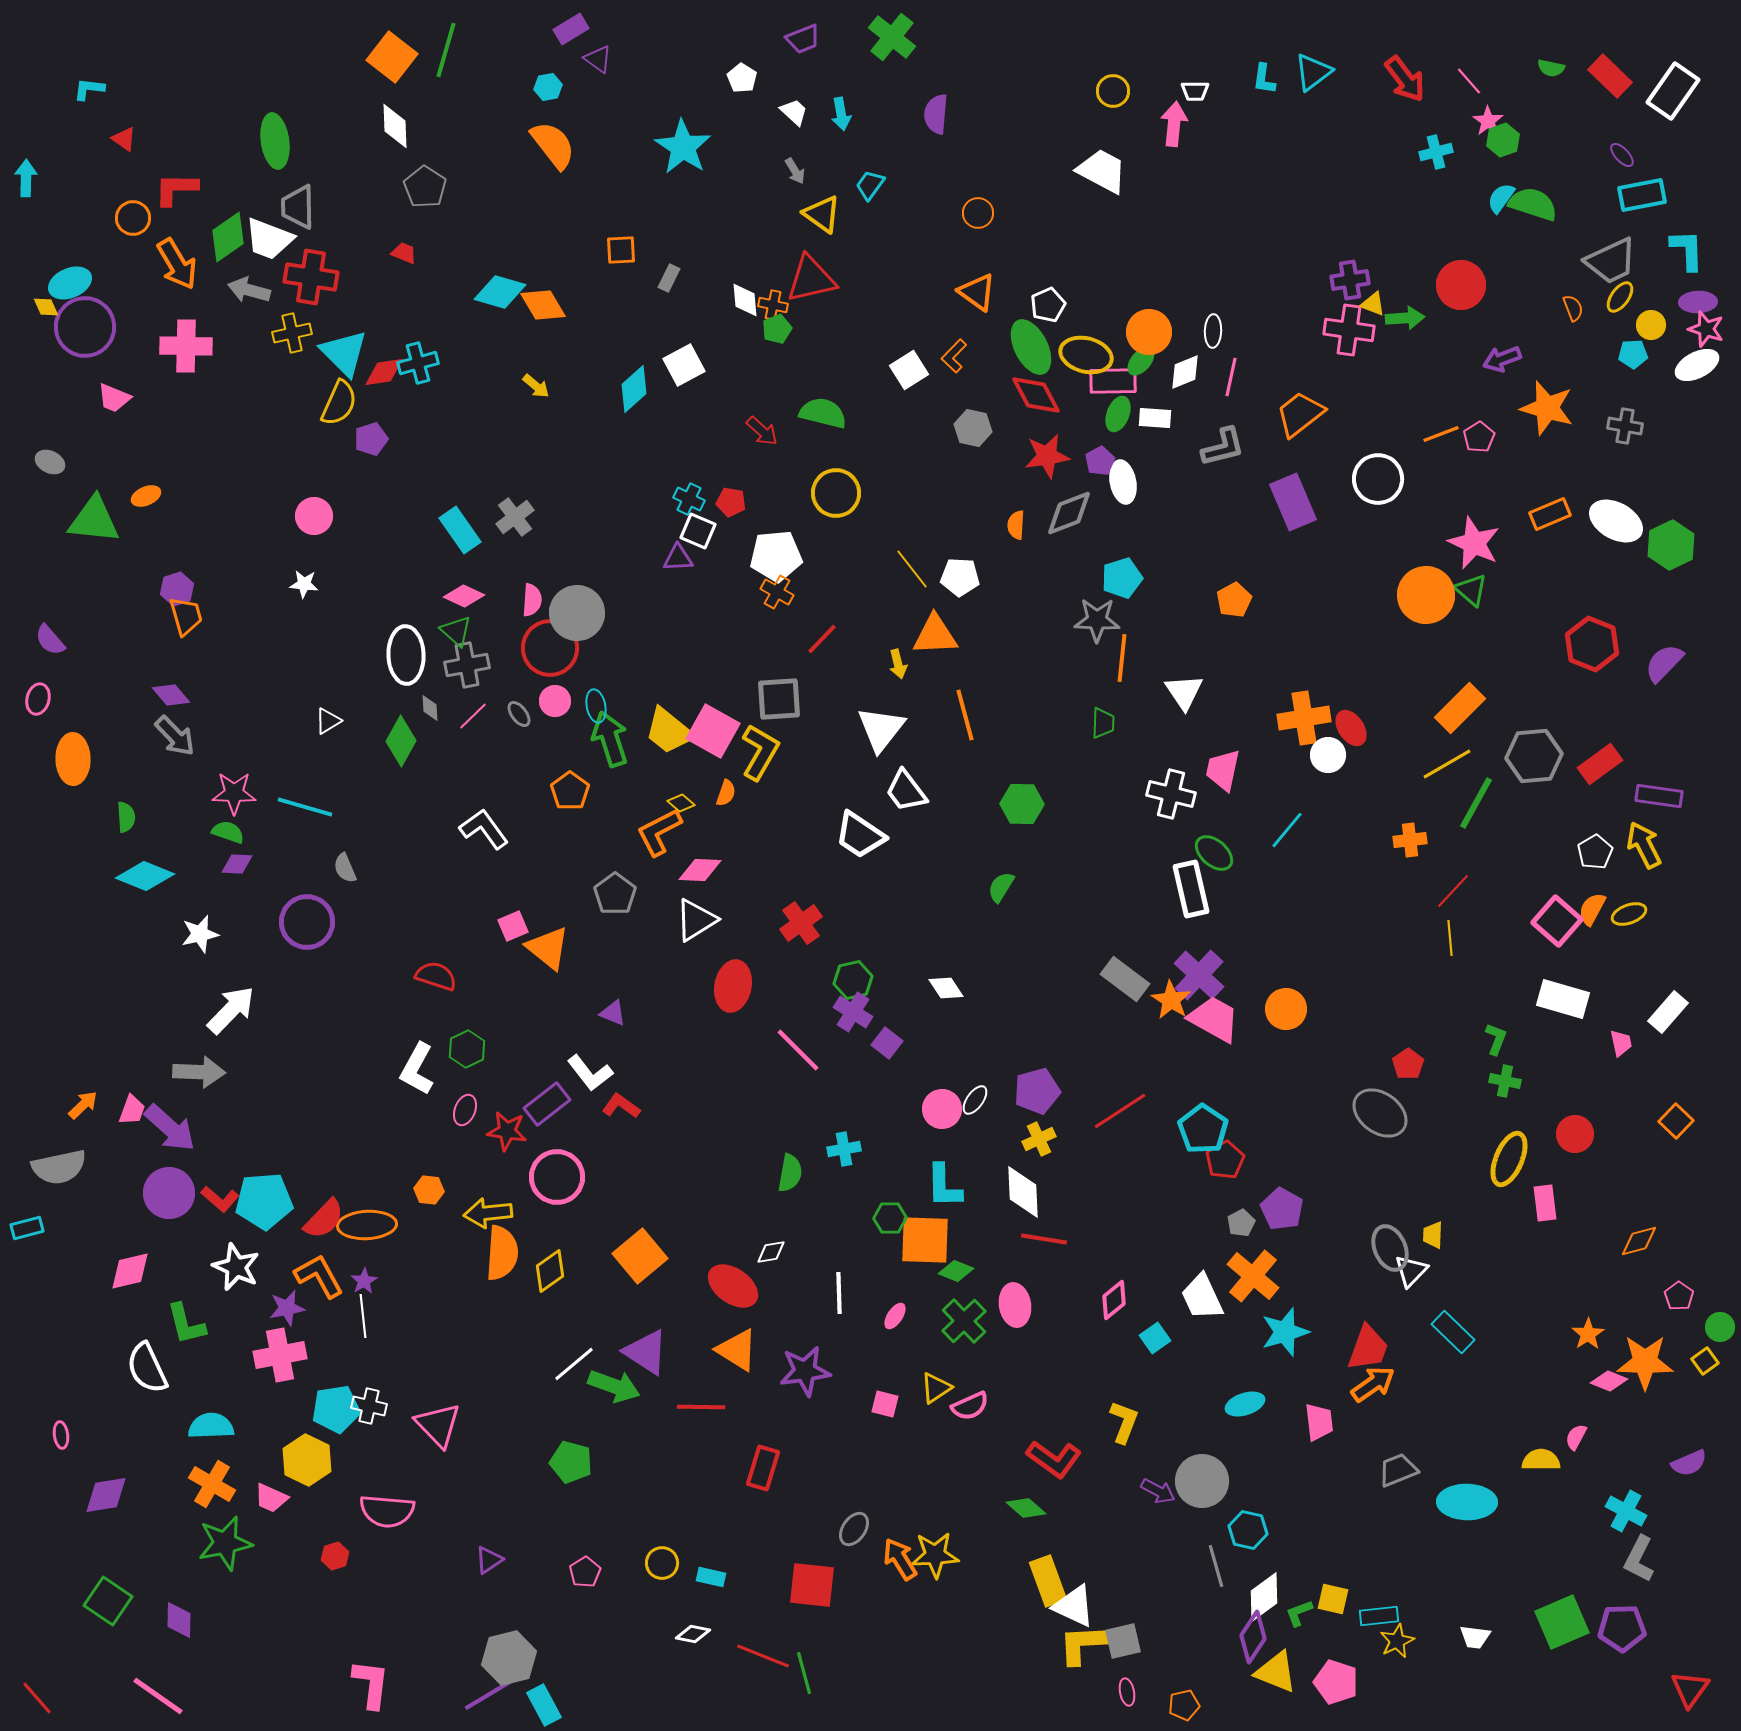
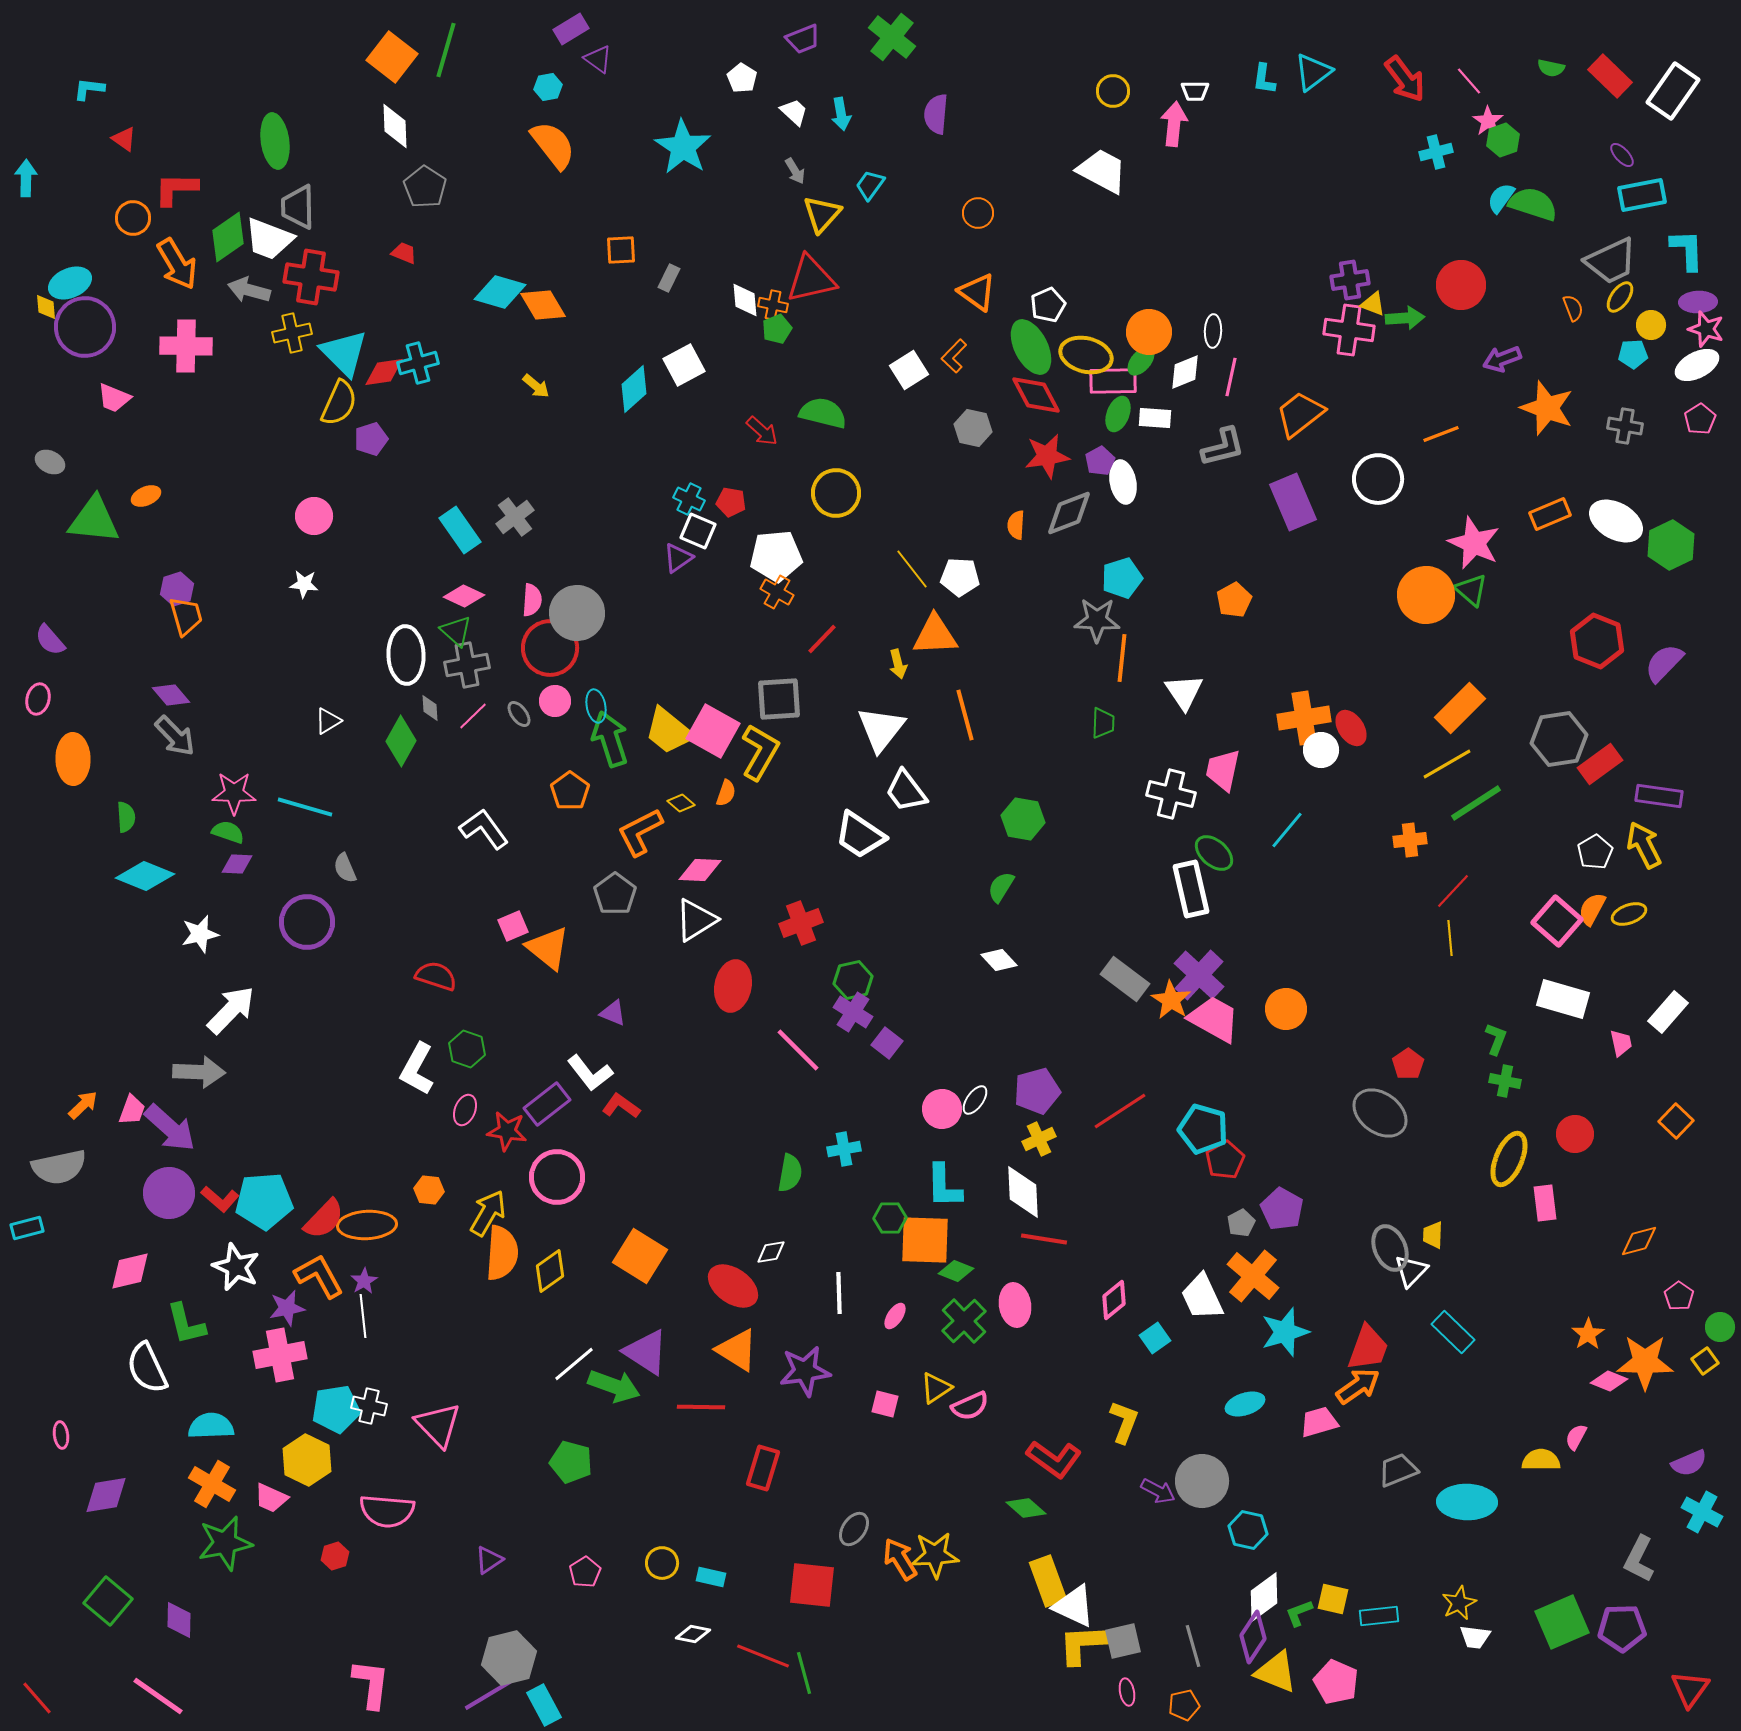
yellow triangle at (822, 214): rotated 36 degrees clockwise
yellow diamond at (46, 307): rotated 20 degrees clockwise
orange star at (1547, 408): rotated 4 degrees clockwise
pink pentagon at (1479, 437): moved 221 px right, 18 px up
purple triangle at (678, 558): rotated 32 degrees counterclockwise
red hexagon at (1592, 644): moved 5 px right, 3 px up
white circle at (1328, 755): moved 7 px left, 5 px up
gray hexagon at (1534, 756): moved 25 px right, 17 px up; rotated 4 degrees counterclockwise
green line at (1476, 803): rotated 28 degrees clockwise
green hexagon at (1022, 804): moved 1 px right, 15 px down; rotated 9 degrees clockwise
orange L-shape at (659, 832): moved 19 px left
red cross at (801, 923): rotated 15 degrees clockwise
white diamond at (946, 988): moved 53 px right, 28 px up; rotated 9 degrees counterclockwise
green hexagon at (467, 1049): rotated 15 degrees counterclockwise
cyan pentagon at (1203, 1129): rotated 18 degrees counterclockwise
yellow arrow at (488, 1213): rotated 126 degrees clockwise
orange square at (640, 1256): rotated 18 degrees counterclockwise
orange arrow at (1373, 1384): moved 15 px left, 2 px down
pink trapezoid at (1319, 1422): rotated 99 degrees counterclockwise
cyan cross at (1626, 1511): moved 76 px right, 1 px down
gray line at (1216, 1566): moved 23 px left, 80 px down
green square at (108, 1601): rotated 6 degrees clockwise
yellow star at (1397, 1641): moved 62 px right, 38 px up
pink pentagon at (1336, 1682): rotated 6 degrees clockwise
